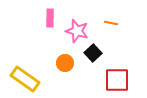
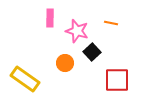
black square: moved 1 px left, 1 px up
